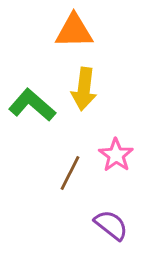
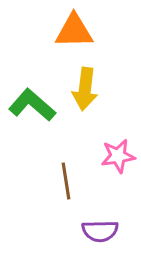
yellow arrow: moved 1 px right
pink star: moved 2 px right, 1 px down; rotated 28 degrees clockwise
brown line: moved 4 px left, 8 px down; rotated 36 degrees counterclockwise
purple semicircle: moved 11 px left, 6 px down; rotated 141 degrees clockwise
